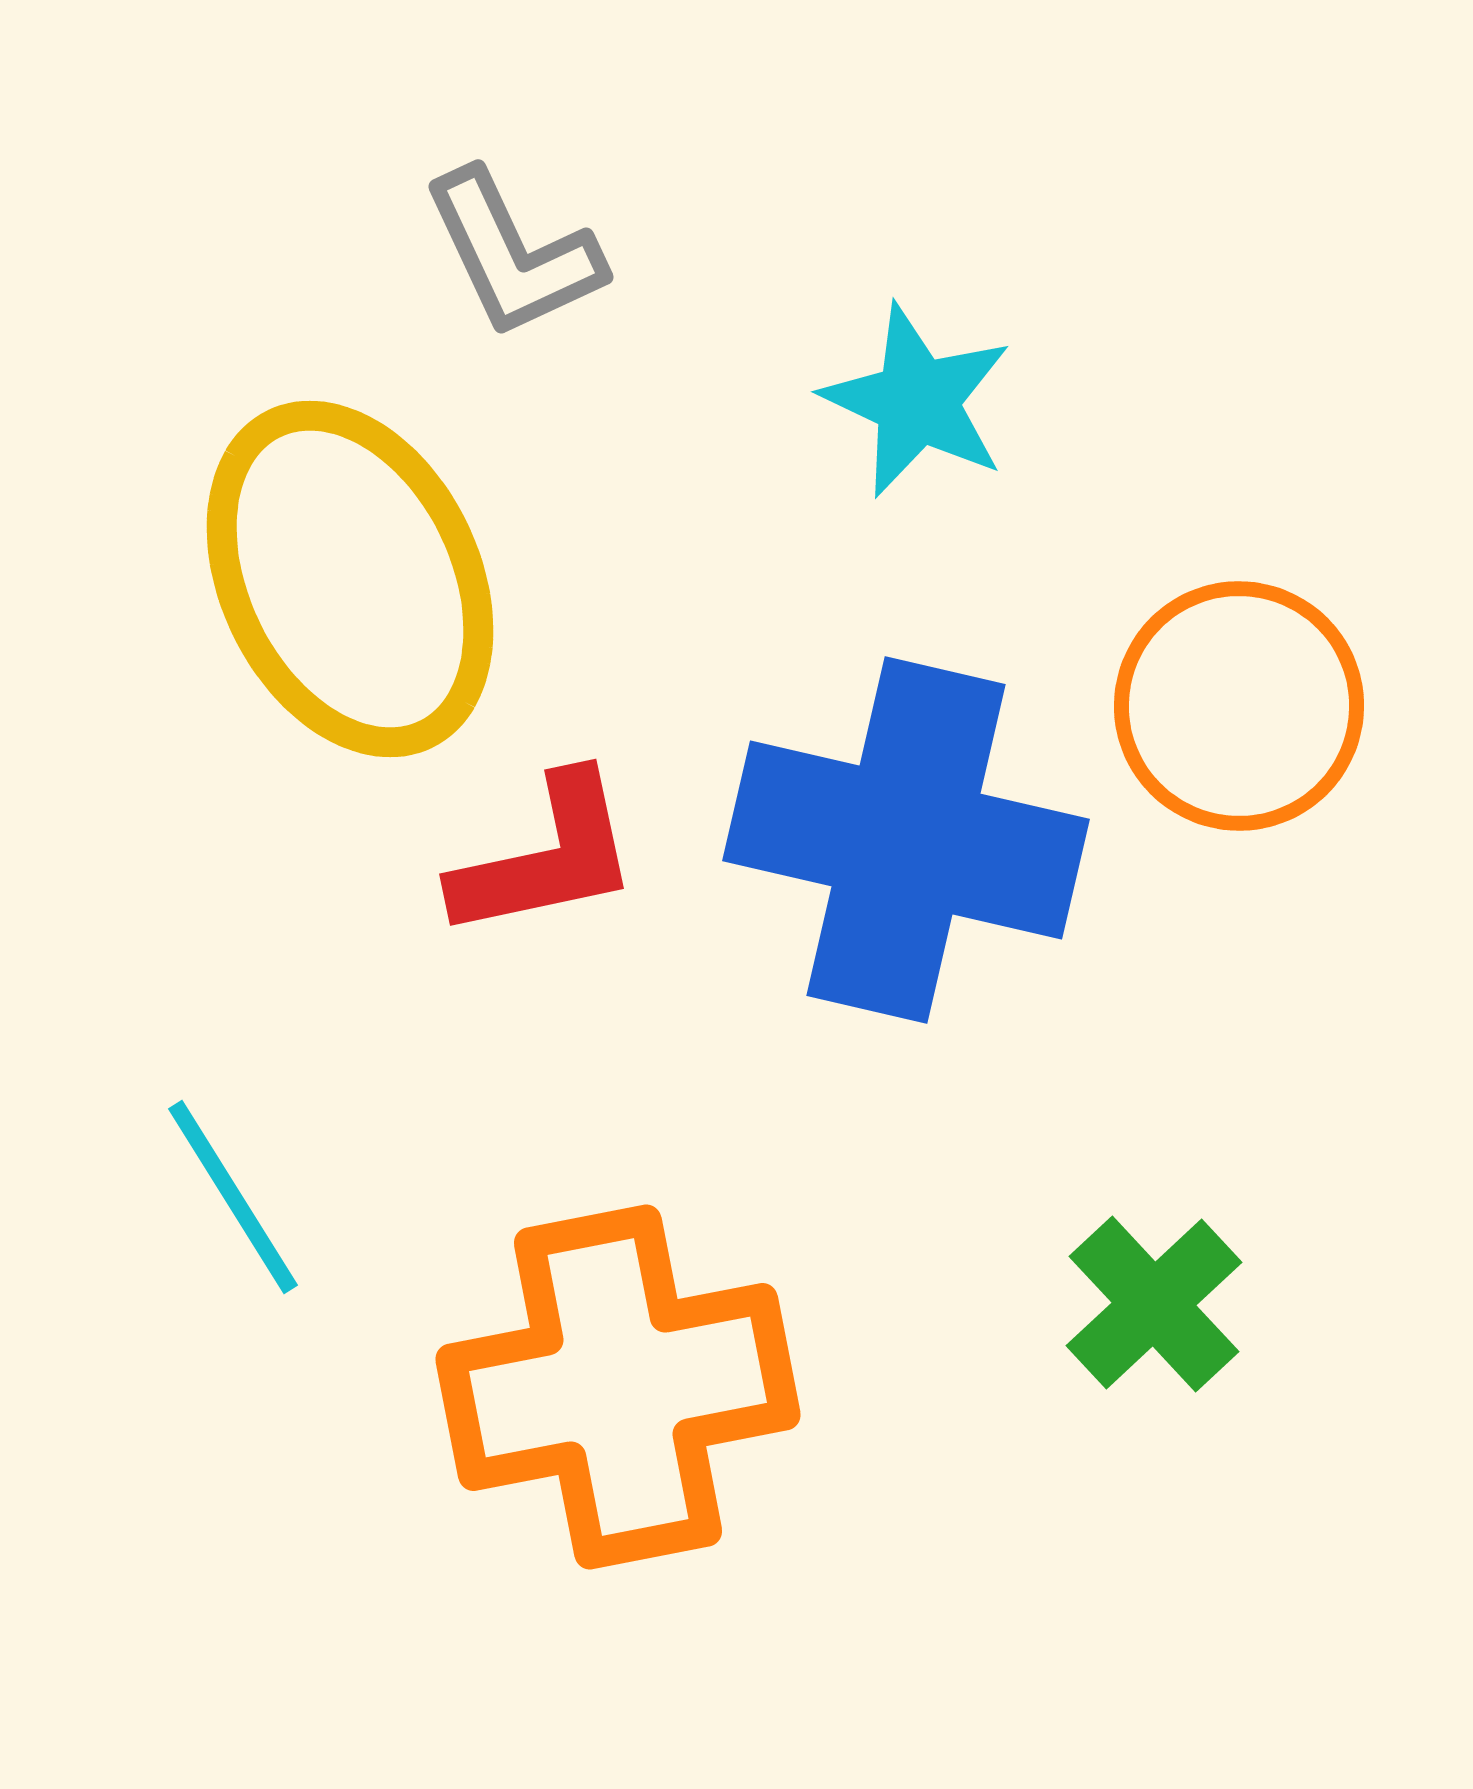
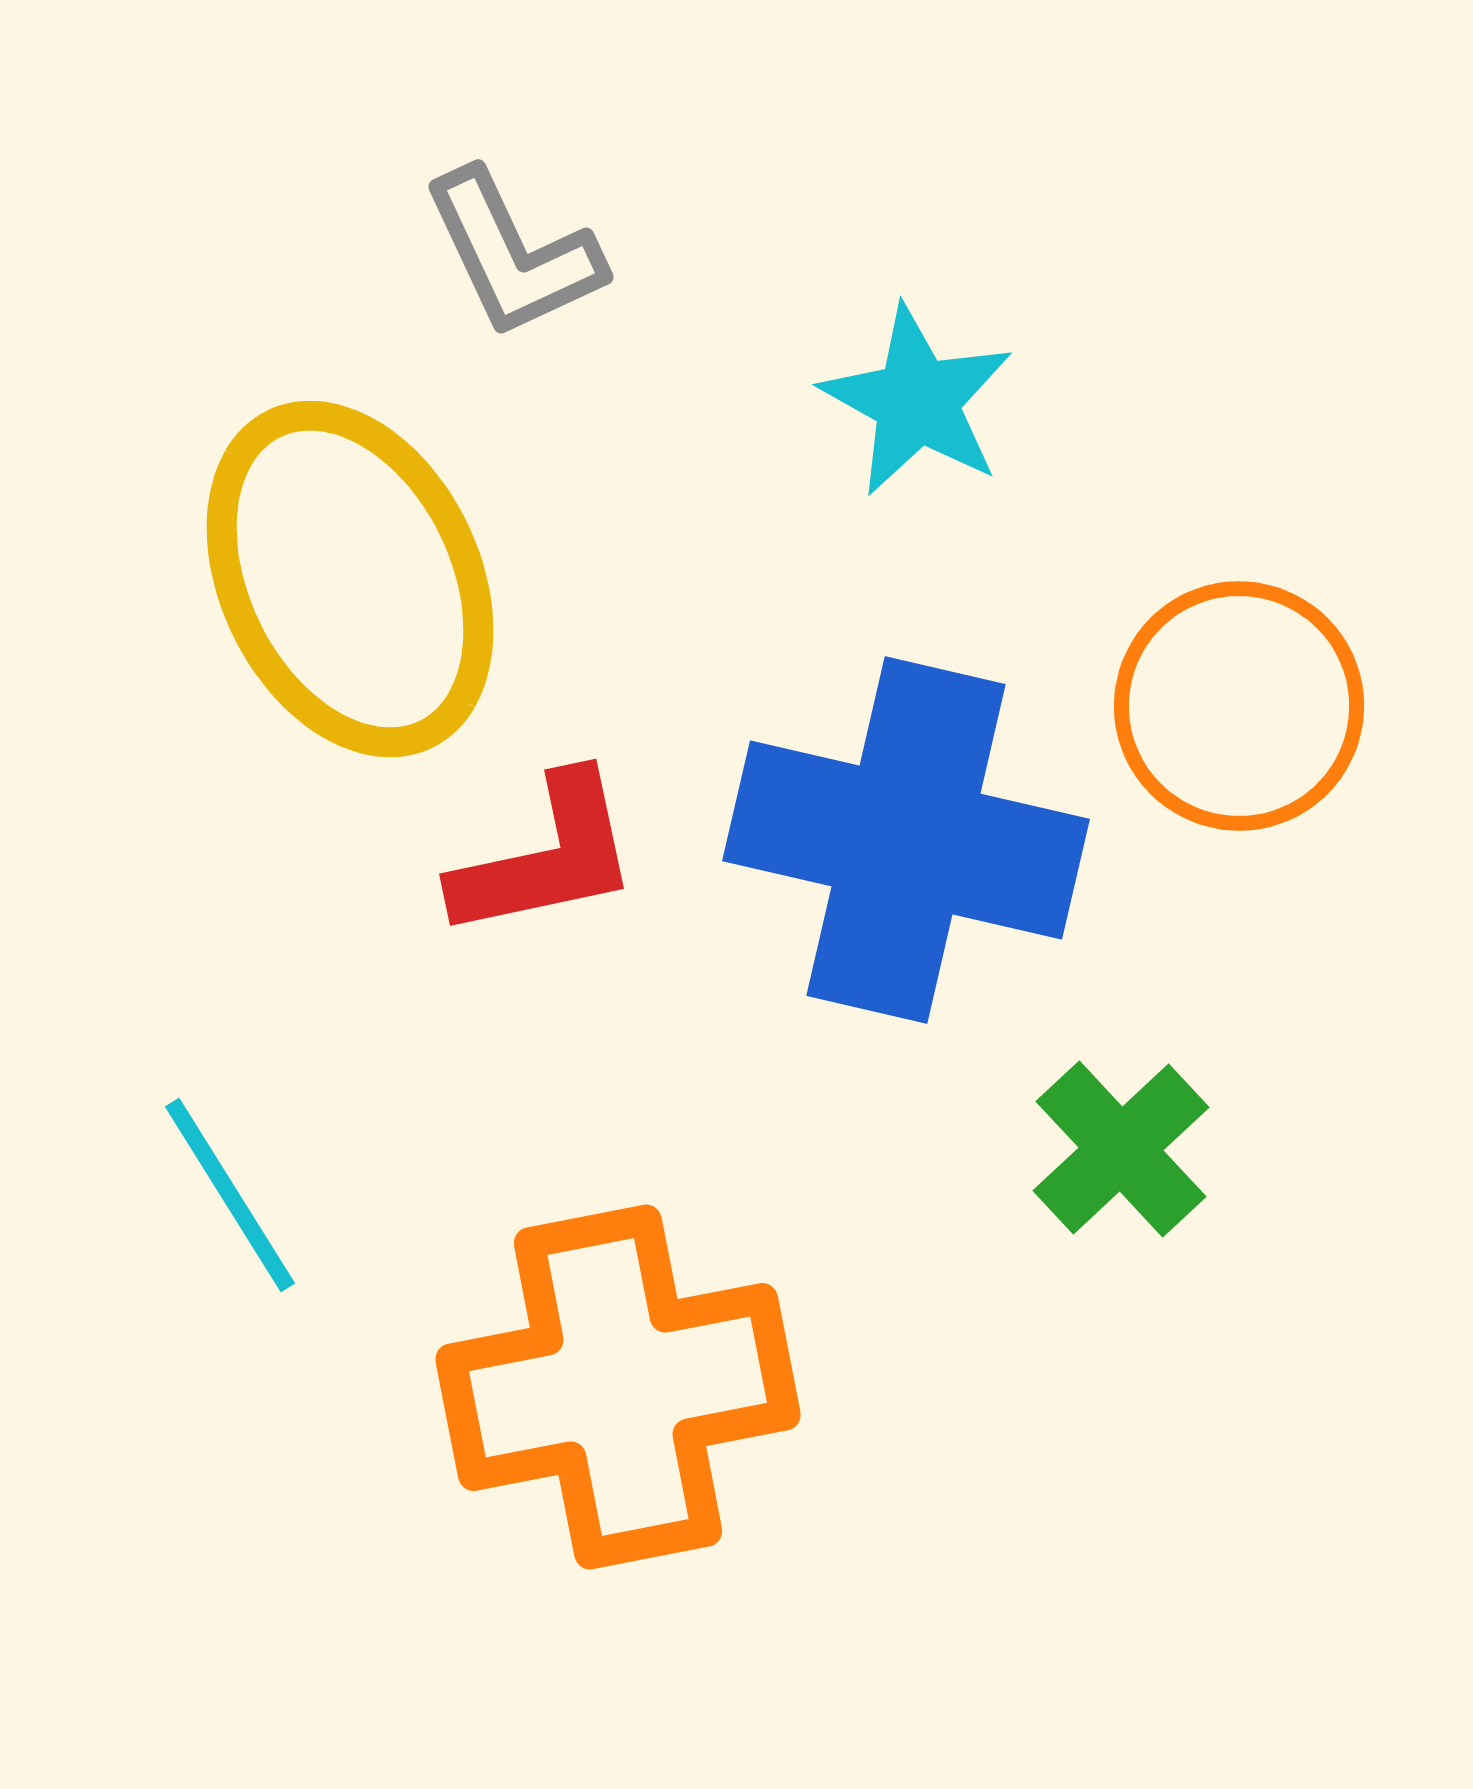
cyan star: rotated 4 degrees clockwise
cyan line: moved 3 px left, 2 px up
green cross: moved 33 px left, 155 px up
